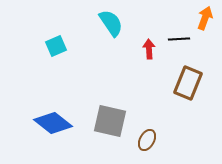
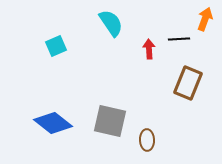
orange arrow: moved 1 px down
brown ellipse: rotated 30 degrees counterclockwise
